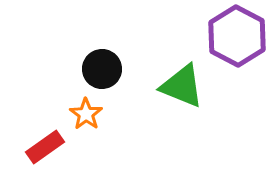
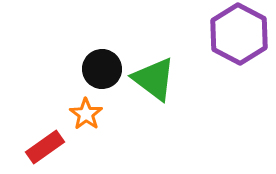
purple hexagon: moved 2 px right, 2 px up
green triangle: moved 28 px left, 7 px up; rotated 15 degrees clockwise
